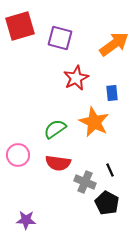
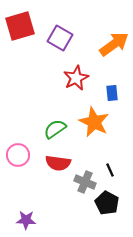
purple square: rotated 15 degrees clockwise
